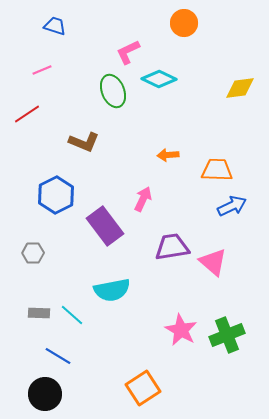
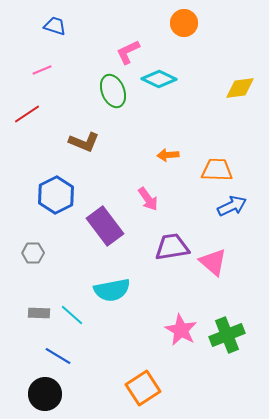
pink arrow: moved 5 px right; rotated 120 degrees clockwise
